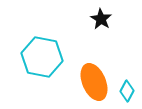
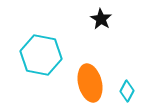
cyan hexagon: moved 1 px left, 2 px up
orange ellipse: moved 4 px left, 1 px down; rotated 9 degrees clockwise
